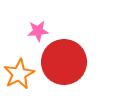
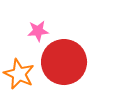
orange star: rotated 20 degrees counterclockwise
